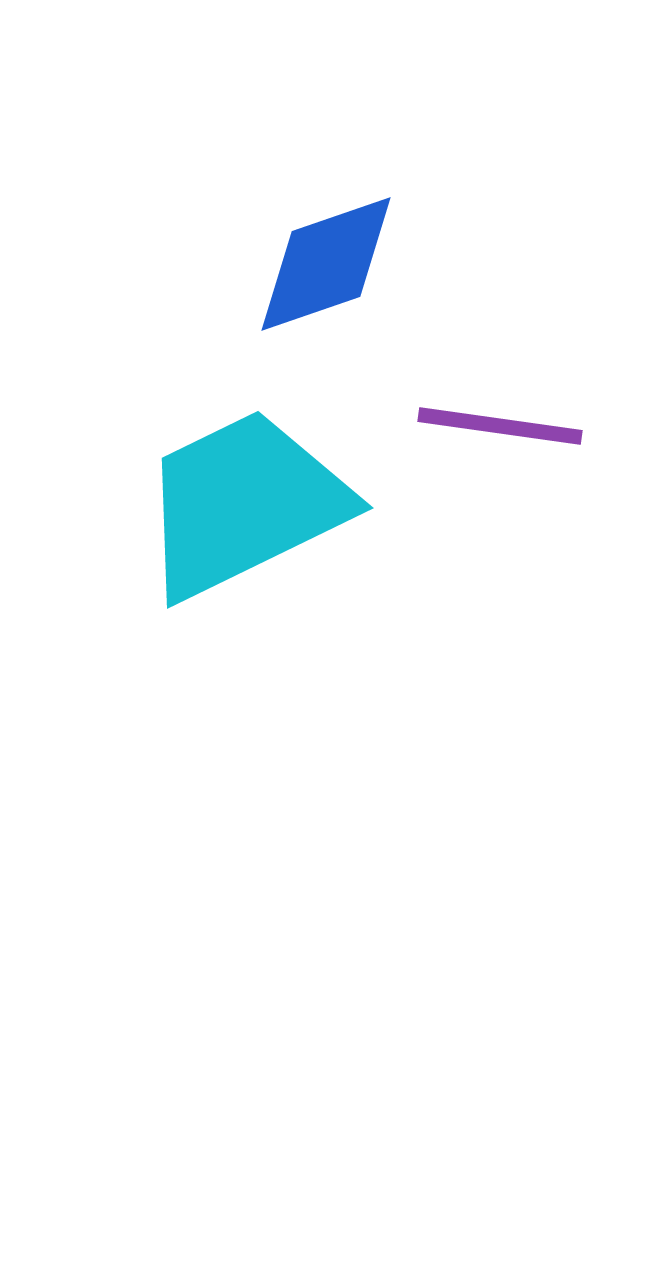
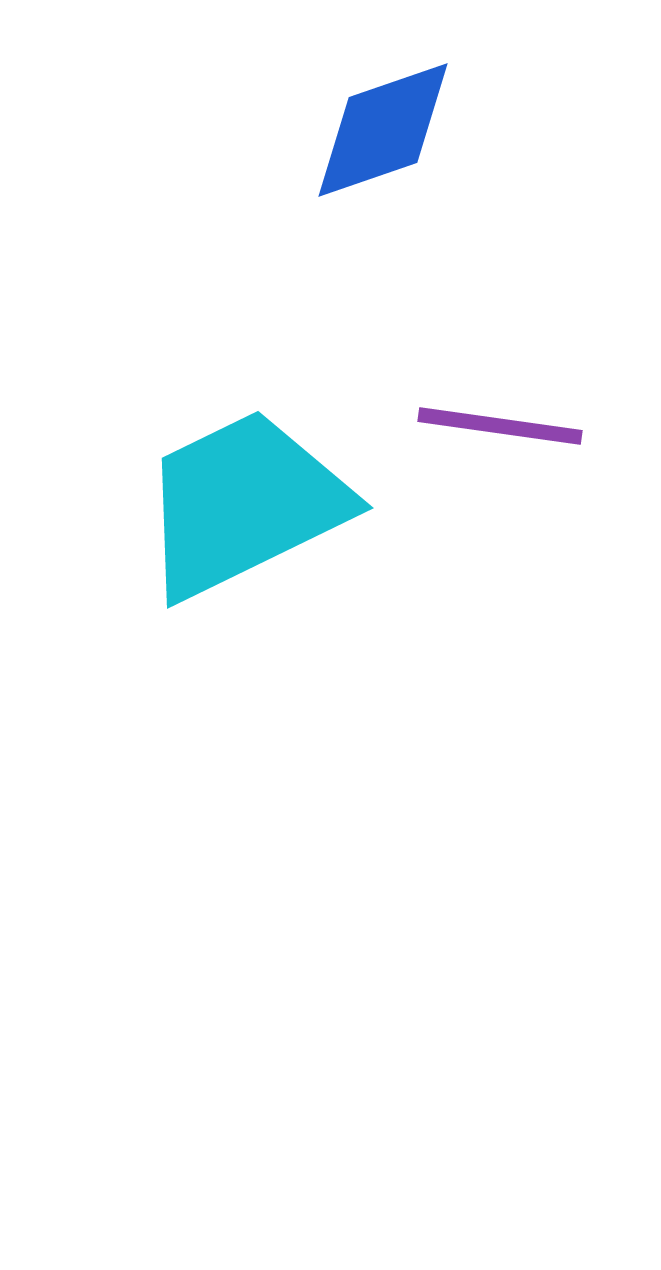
blue diamond: moved 57 px right, 134 px up
